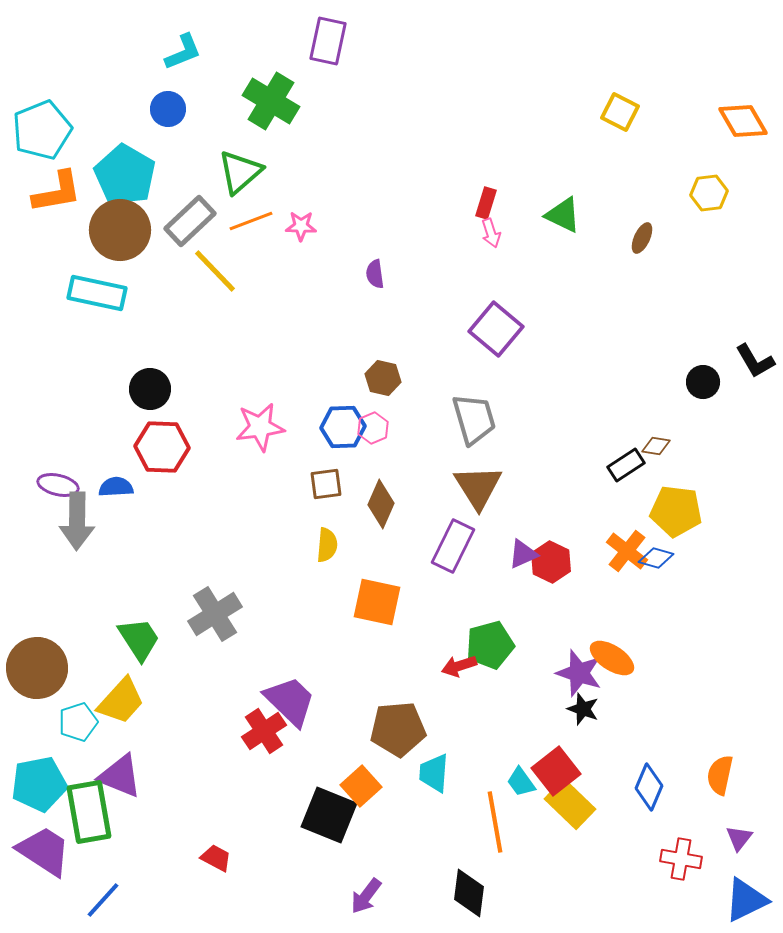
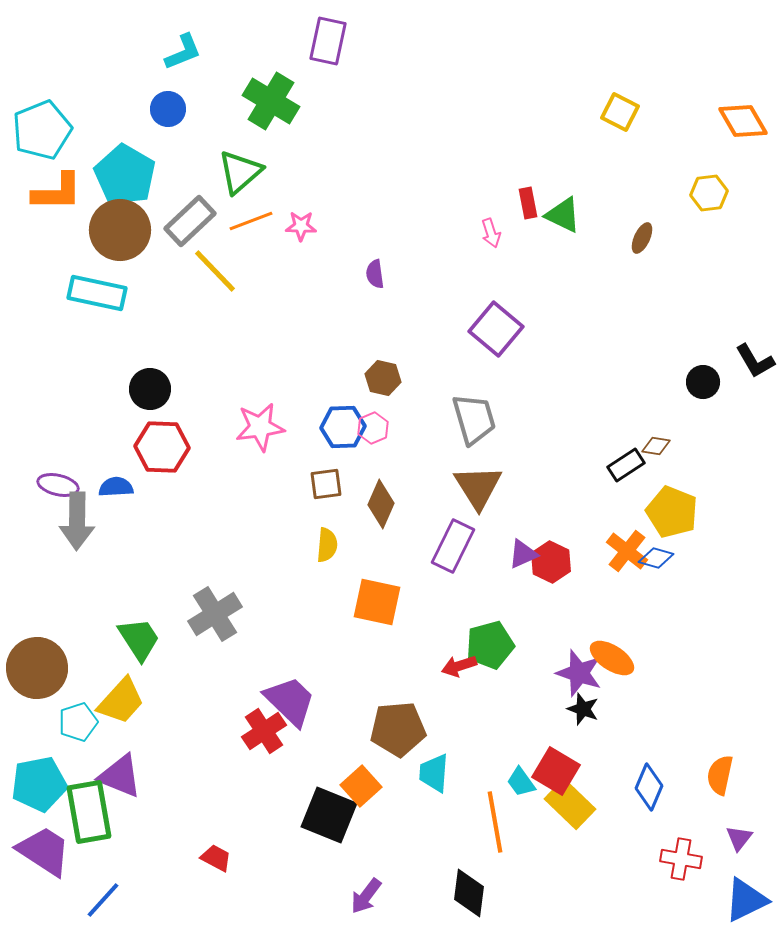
orange L-shape at (57, 192): rotated 10 degrees clockwise
red rectangle at (486, 203): moved 42 px right; rotated 28 degrees counterclockwise
yellow pentagon at (676, 511): moved 4 px left, 1 px down; rotated 15 degrees clockwise
red square at (556, 771): rotated 21 degrees counterclockwise
